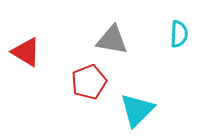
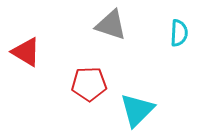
cyan semicircle: moved 1 px up
gray triangle: moved 1 px left, 15 px up; rotated 8 degrees clockwise
red pentagon: moved 2 px down; rotated 20 degrees clockwise
